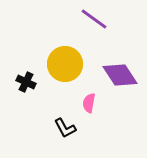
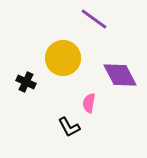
yellow circle: moved 2 px left, 6 px up
purple diamond: rotated 6 degrees clockwise
black L-shape: moved 4 px right, 1 px up
